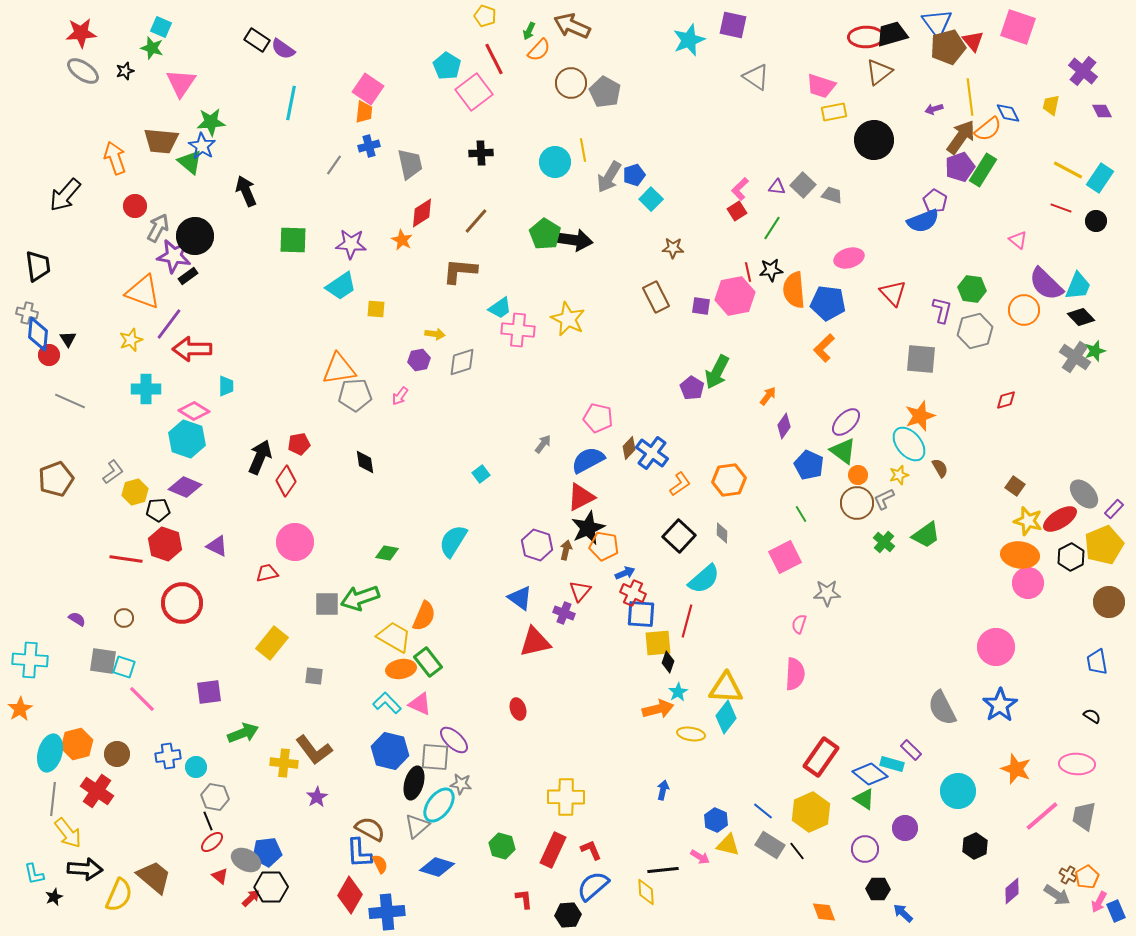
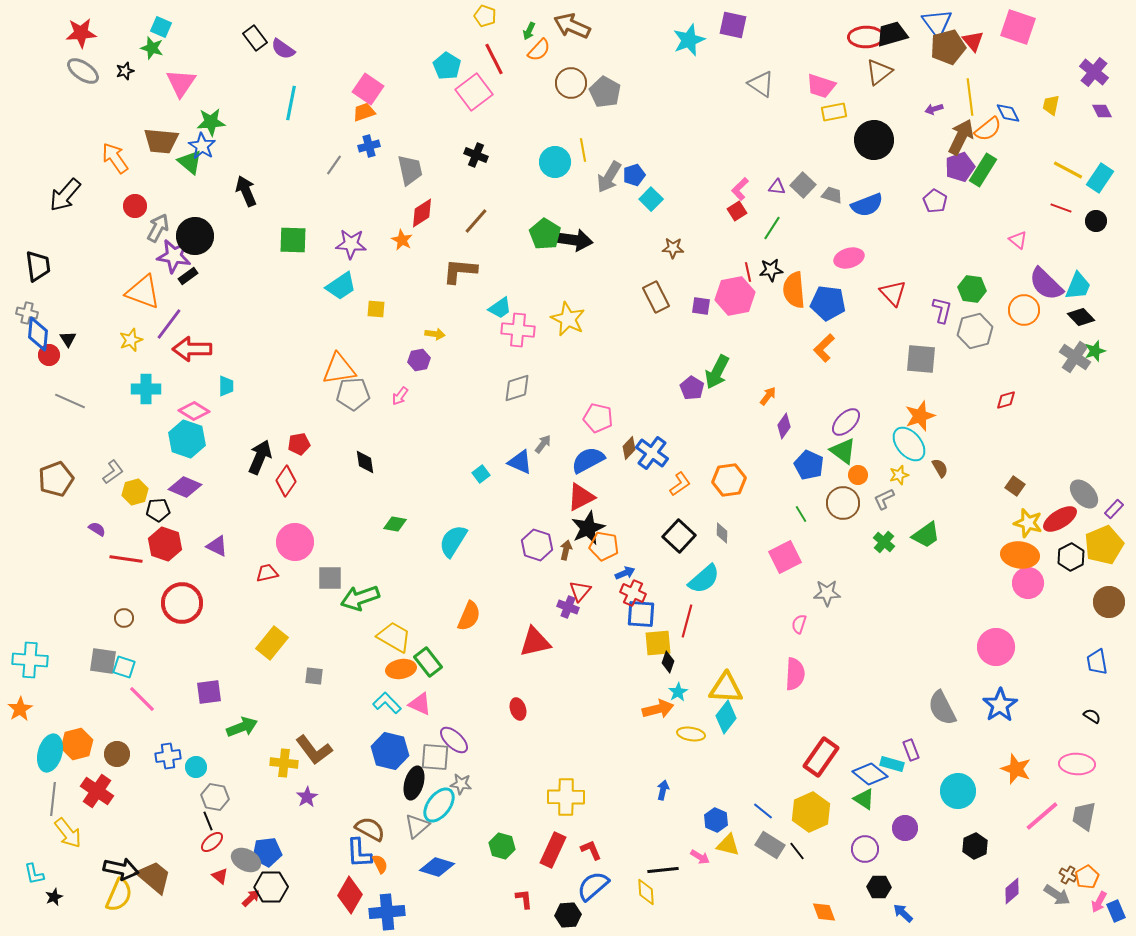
black rectangle at (257, 40): moved 2 px left, 2 px up; rotated 20 degrees clockwise
purple cross at (1083, 71): moved 11 px right, 1 px down
gray triangle at (756, 77): moved 5 px right, 7 px down
orange trapezoid at (364, 112): rotated 115 degrees counterclockwise
brown arrow at (961, 137): rotated 9 degrees counterclockwise
black cross at (481, 153): moved 5 px left, 2 px down; rotated 25 degrees clockwise
orange arrow at (115, 158): rotated 16 degrees counterclockwise
gray trapezoid at (410, 164): moved 6 px down
blue semicircle at (923, 221): moved 56 px left, 16 px up
gray diamond at (462, 362): moved 55 px right, 26 px down
gray pentagon at (355, 395): moved 2 px left, 1 px up
brown circle at (857, 503): moved 14 px left
yellow star at (1028, 521): moved 2 px down
green diamond at (387, 553): moved 8 px right, 29 px up
blue triangle at (520, 598): moved 136 px up; rotated 12 degrees counterclockwise
gray square at (327, 604): moved 3 px right, 26 px up
purple cross at (564, 613): moved 4 px right, 6 px up
orange semicircle at (424, 616): moved 45 px right
purple semicircle at (77, 619): moved 20 px right, 90 px up
green arrow at (243, 733): moved 1 px left, 6 px up
purple rectangle at (911, 750): rotated 25 degrees clockwise
purple star at (317, 797): moved 10 px left
black arrow at (85, 869): moved 36 px right; rotated 8 degrees clockwise
black hexagon at (878, 889): moved 1 px right, 2 px up
